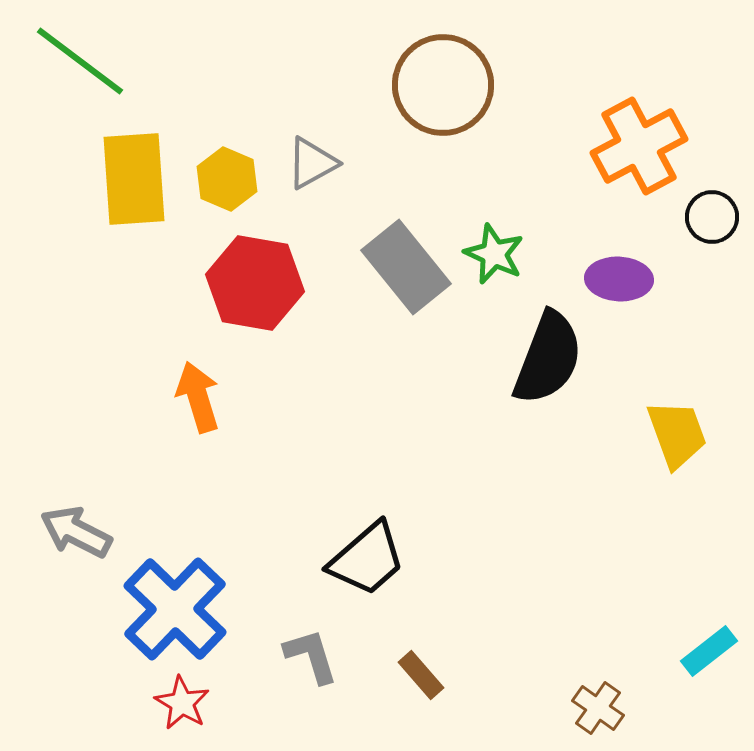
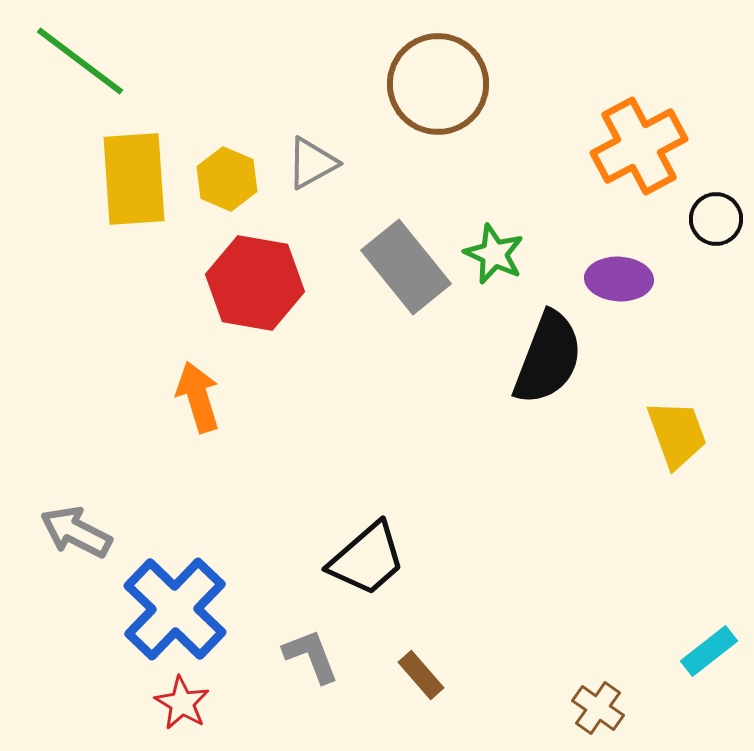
brown circle: moved 5 px left, 1 px up
black circle: moved 4 px right, 2 px down
gray L-shape: rotated 4 degrees counterclockwise
